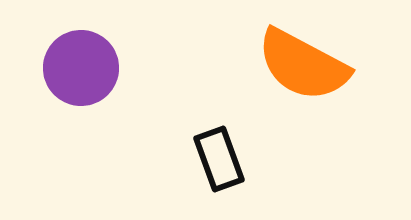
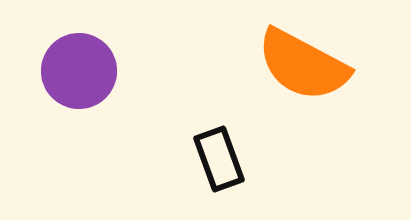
purple circle: moved 2 px left, 3 px down
